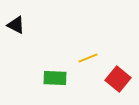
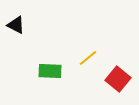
yellow line: rotated 18 degrees counterclockwise
green rectangle: moved 5 px left, 7 px up
